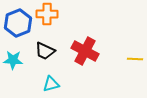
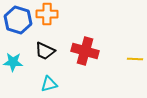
blue hexagon: moved 3 px up; rotated 20 degrees counterclockwise
red cross: rotated 12 degrees counterclockwise
cyan star: moved 2 px down
cyan triangle: moved 2 px left
